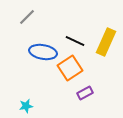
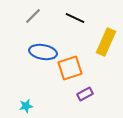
gray line: moved 6 px right, 1 px up
black line: moved 23 px up
orange square: rotated 15 degrees clockwise
purple rectangle: moved 1 px down
